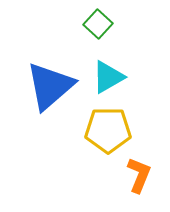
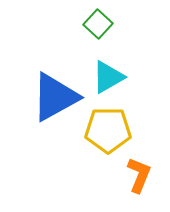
blue triangle: moved 5 px right, 11 px down; rotated 12 degrees clockwise
